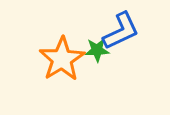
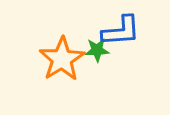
blue L-shape: rotated 21 degrees clockwise
